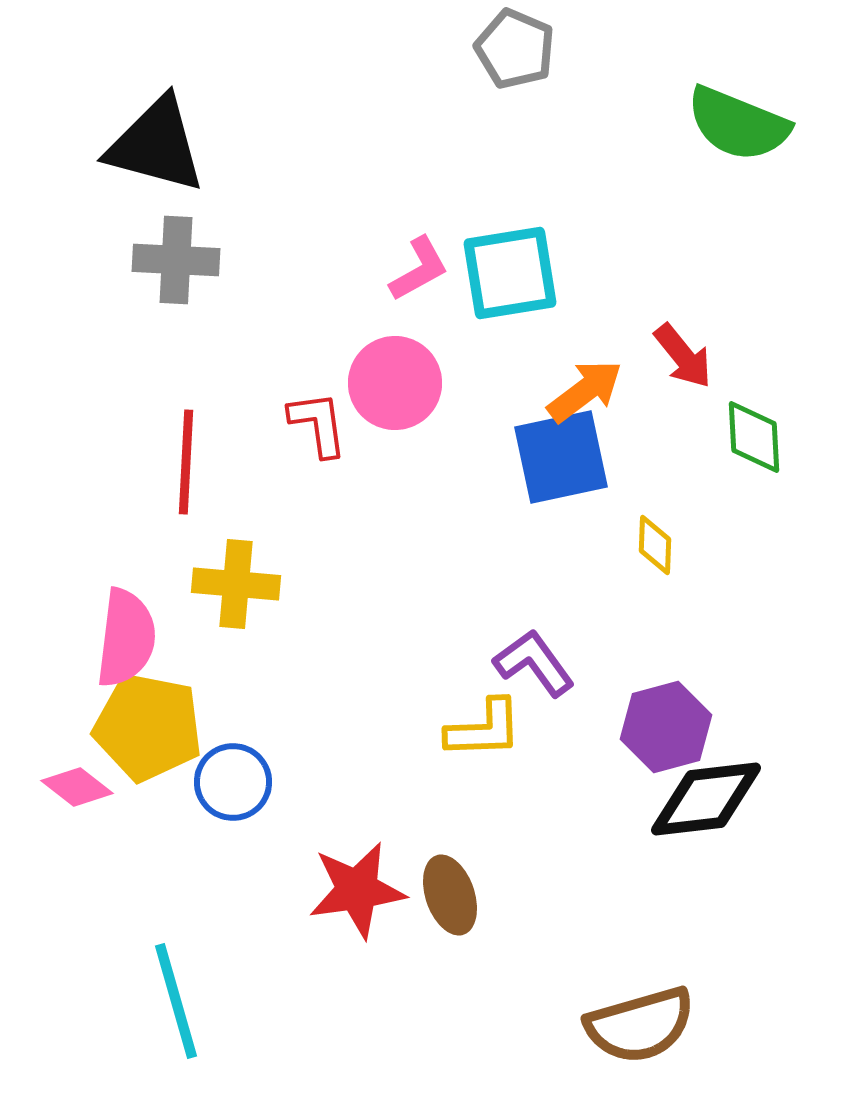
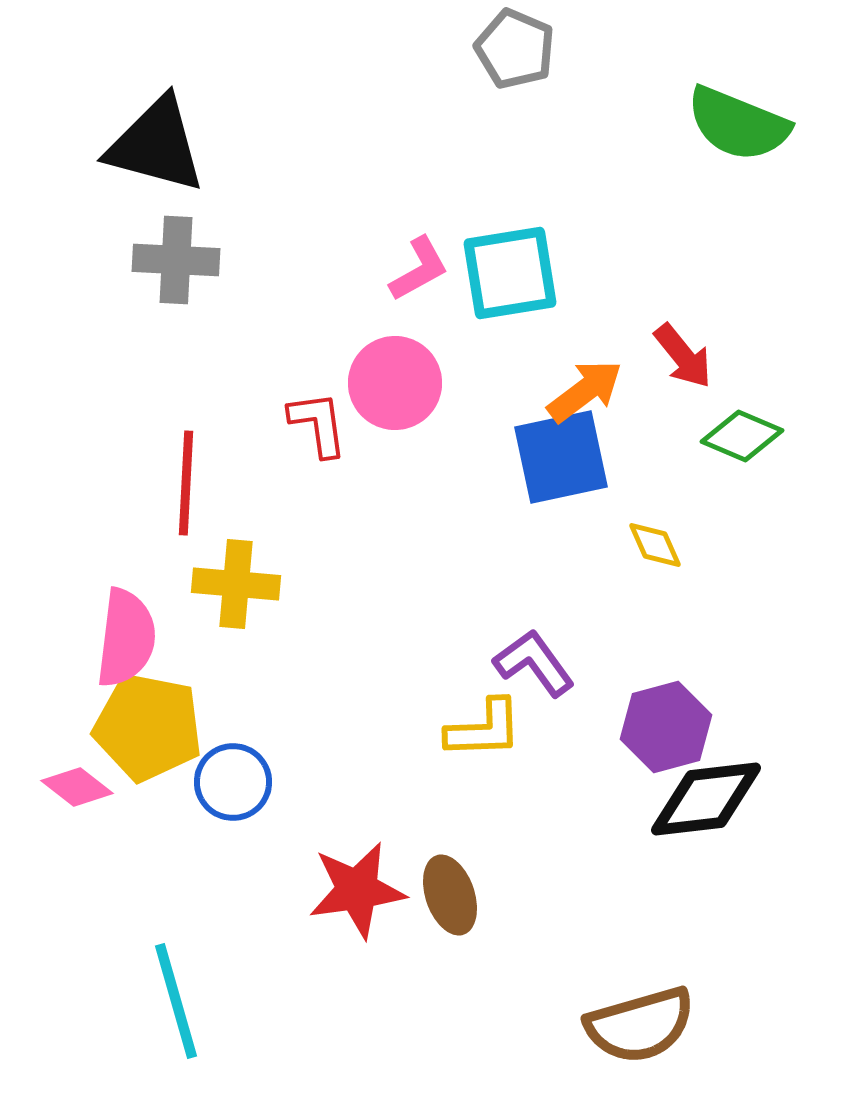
green diamond: moved 12 px left, 1 px up; rotated 64 degrees counterclockwise
red line: moved 21 px down
yellow diamond: rotated 26 degrees counterclockwise
